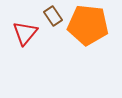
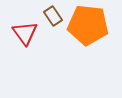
red triangle: rotated 16 degrees counterclockwise
